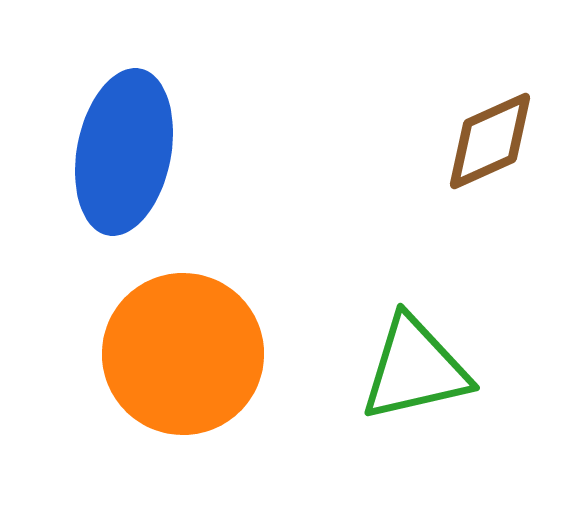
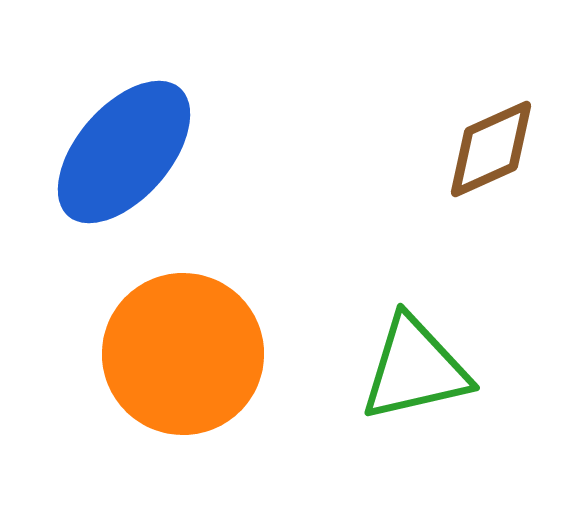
brown diamond: moved 1 px right, 8 px down
blue ellipse: rotated 30 degrees clockwise
